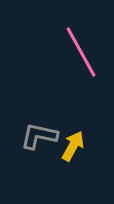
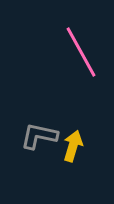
yellow arrow: rotated 12 degrees counterclockwise
